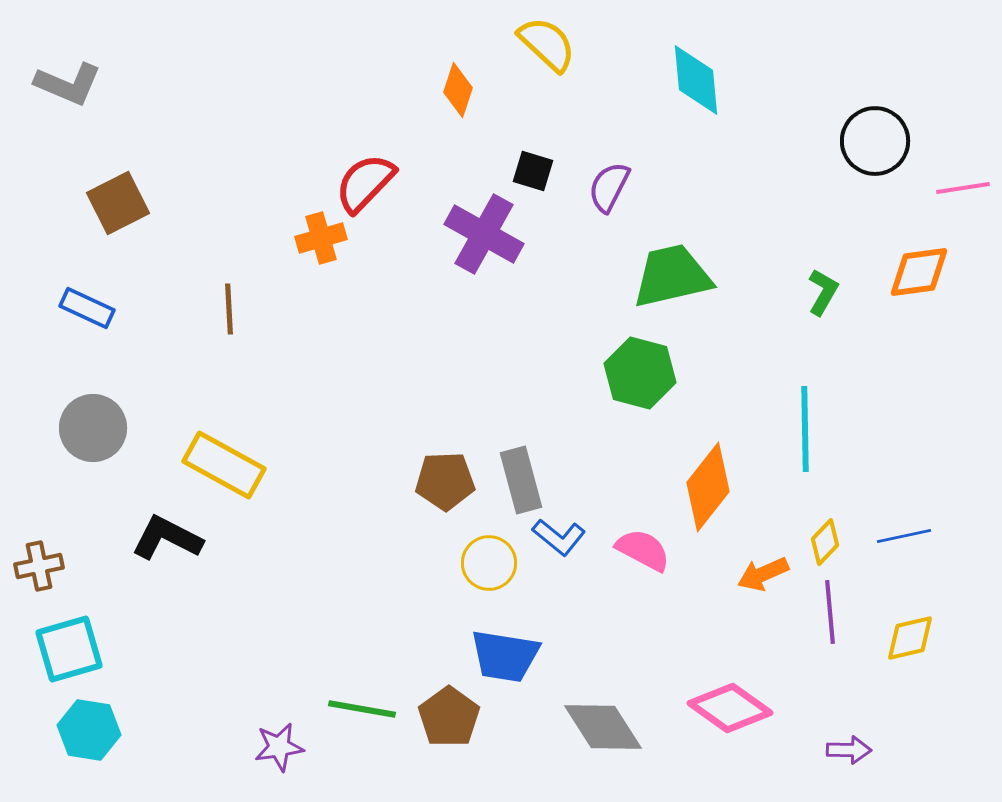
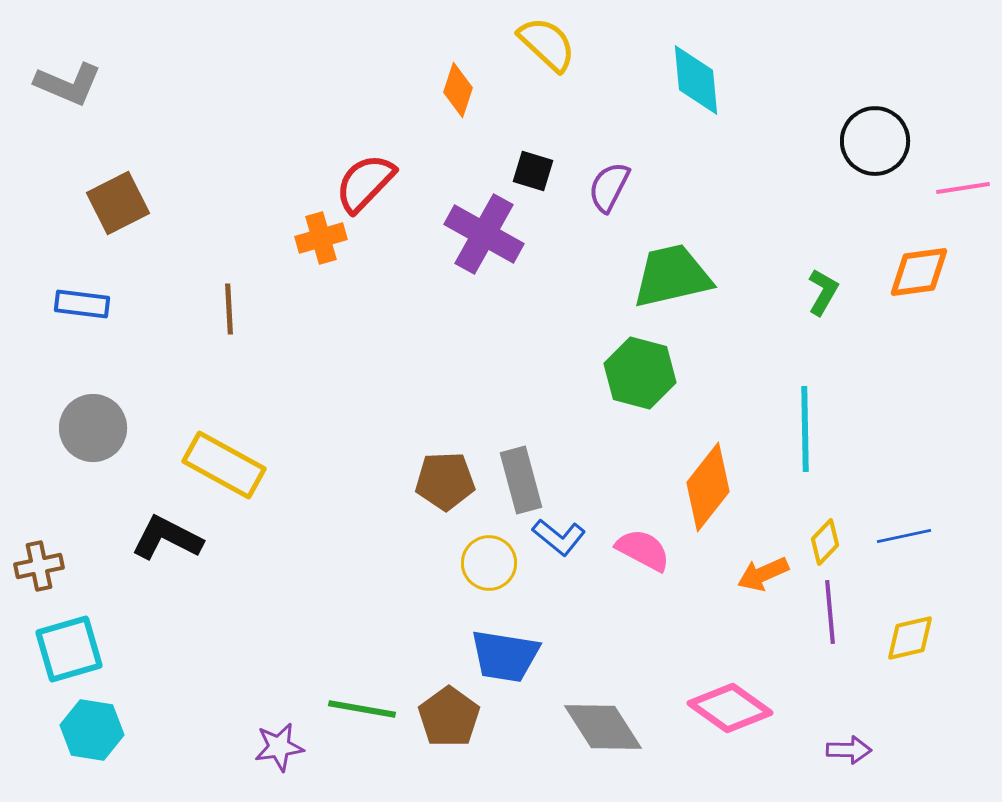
blue rectangle at (87, 308): moved 5 px left, 4 px up; rotated 18 degrees counterclockwise
cyan hexagon at (89, 730): moved 3 px right
